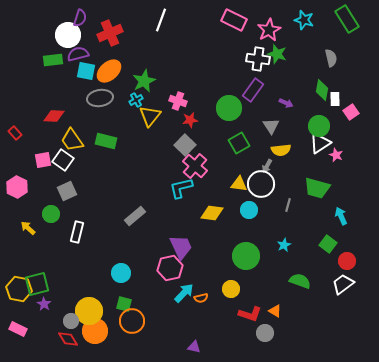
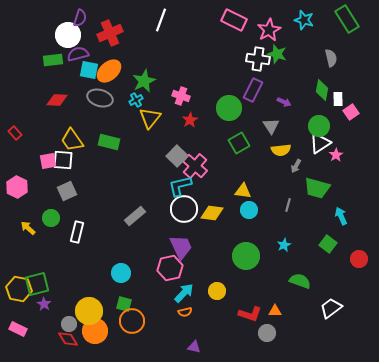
cyan square at (86, 71): moved 3 px right, 1 px up
purple rectangle at (253, 90): rotated 10 degrees counterclockwise
gray ellipse at (100, 98): rotated 25 degrees clockwise
white rectangle at (335, 99): moved 3 px right
pink cross at (178, 101): moved 3 px right, 5 px up
purple arrow at (286, 103): moved 2 px left, 1 px up
red diamond at (54, 116): moved 3 px right, 16 px up
yellow triangle at (150, 116): moved 2 px down
red star at (190, 120): rotated 21 degrees counterclockwise
green rectangle at (106, 141): moved 3 px right, 1 px down
gray square at (185, 145): moved 8 px left, 11 px down
pink star at (336, 155): rotated 16 degrees clockwise
pink square at (43, 160): moved 5 px right, 1 px down
white square at (63, 160): rotated 30 degrees counterclockwise
gray arrow at (267, 166): moved 29 px right
yellow triangle at (239, 184): moved 4 px right, 7 px down
white circle at (261, 184): moved 77 px left, 25 px down
cyan L-shape at (181, 188): moved 1 px left, 2 px up
green circle at (51, 214): moved 4 px down
red circle at (347, 261): moved 12 px right, 2 px up
white trapezoid at (343, 284): moved 12 px left, 24 px down
yellow circle at (231, 289): moved 14 px left, 2 px down
orange semicircle at (201, 298): moved 16 px left, 14 px down
orange triangle at (275, 311): rotated 32 degrees counterclockwise
gray circle at (71, 321): moved 2 px left, 3 px down
gray circle at (265, 333): moved 2 px right
